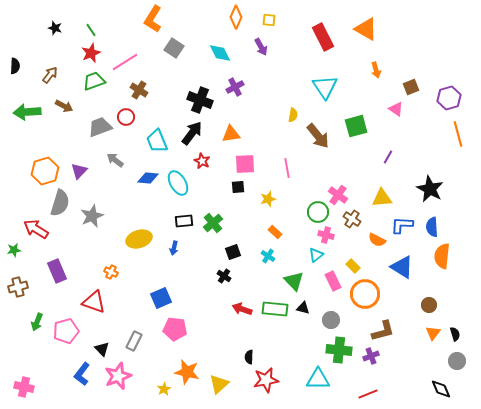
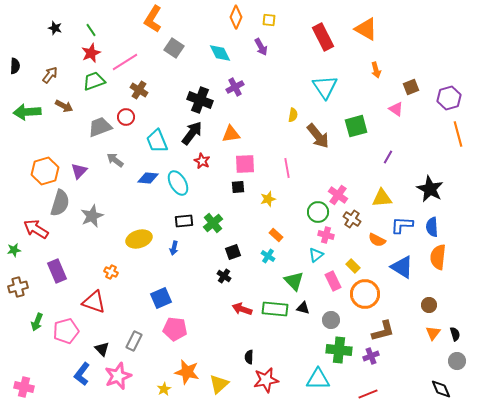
orange rectangle at (275, 232): moved 1 px right, 3 px down
orange semicircle at (442, 256): moved 4 px left, 1 px down
